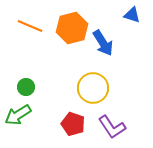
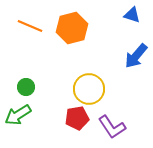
blue arrow: moved 33 px right, 13 px down; rotated 72 degrees clockwise
yellow circle: moved 4 px left, 1 px down
red pentagon: moved 4 px right, 6 px up; rotated 30 degrees counterclockwise
